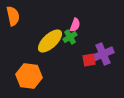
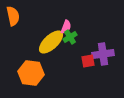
pink semicircle: moved 9 px left, 2 px down
yellow ellipse: moved 1 px right, 1 px down
purple cross: rotated 15 degrees clockwise
red square: moved 1 px left, 1 px down
orange hexagon: moved 2 px right, 3 px up
